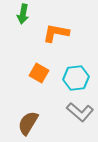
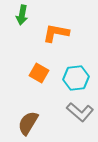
green arrow: moved 1 px left, 1 px down
